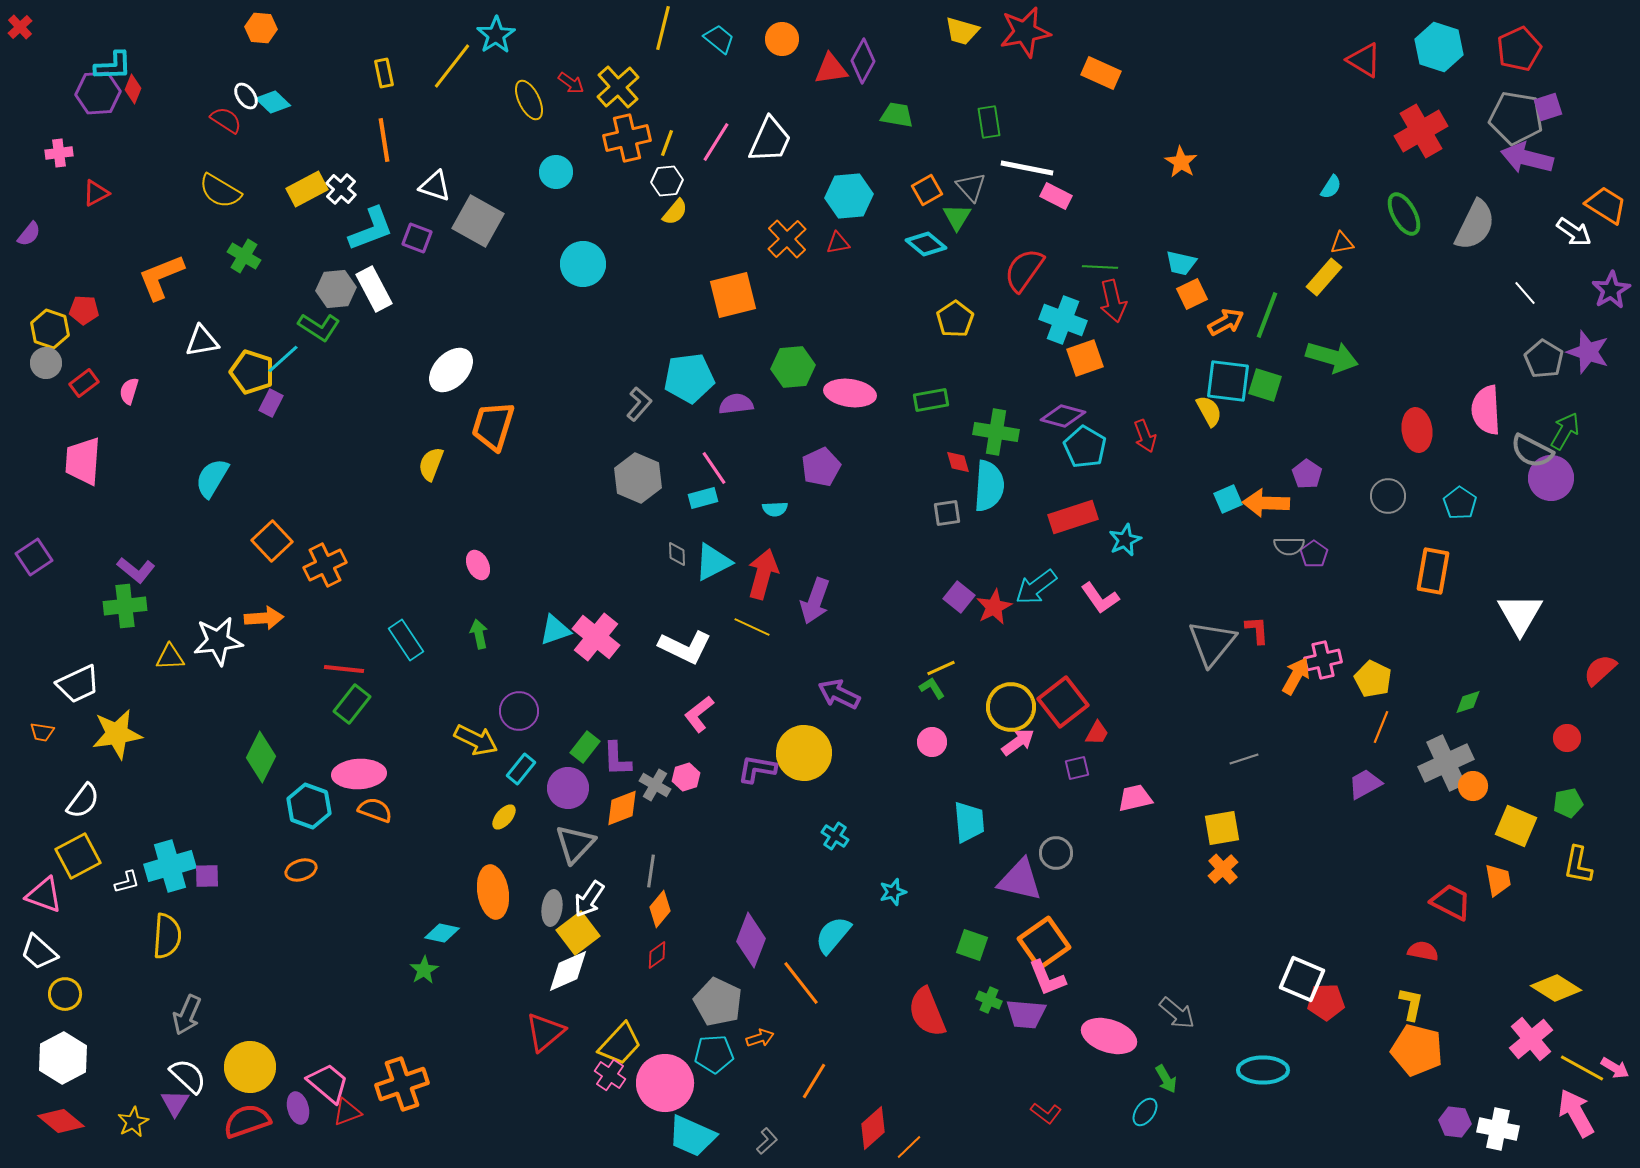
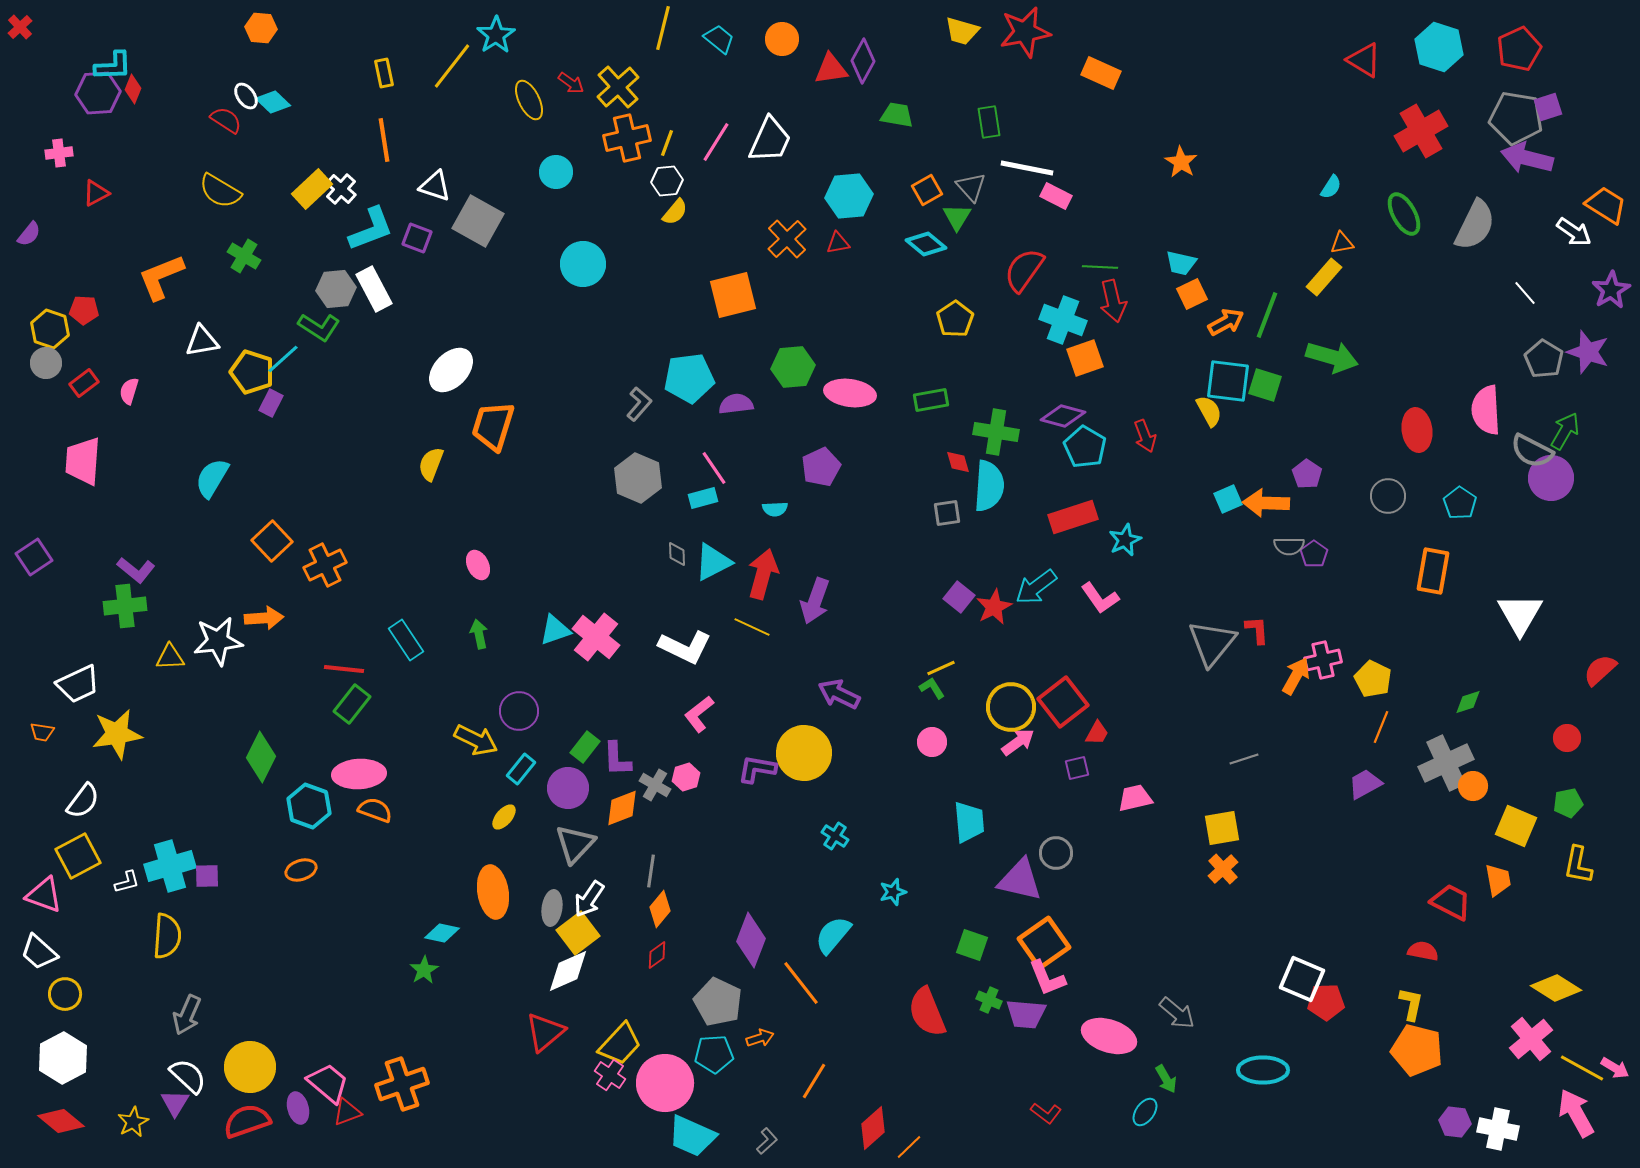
yellow rectangle at (307, 189): moved 5 px right; rotated 15 degrees counterclockwise
